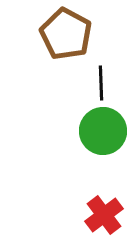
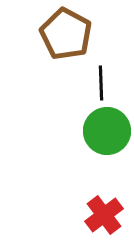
green circle: moved 4 px right
